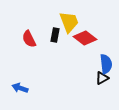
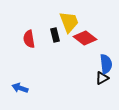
black rectangle: rotated 24 degrees counterclockwise
red semicircle: rotated 18 degrees clockwise
